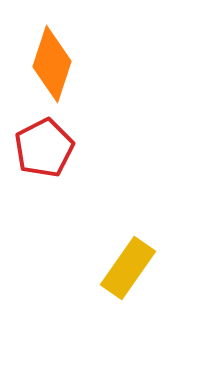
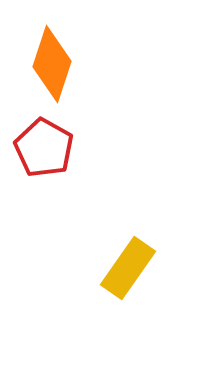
red pentagon: rotated 16 degrees counterclockwise
